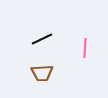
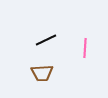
black line: moved 4 px right, 1 px down
